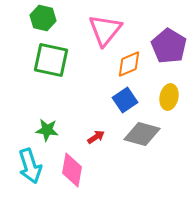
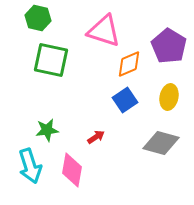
green hexagon: moved 5 px left
pink triangle: moved 1 px left, 1 px down; rotated 51 degrees counterclockwise
green star: rotated 15 degrees counterclockwise
gray diamond: moved 19 px right, 9 px down
